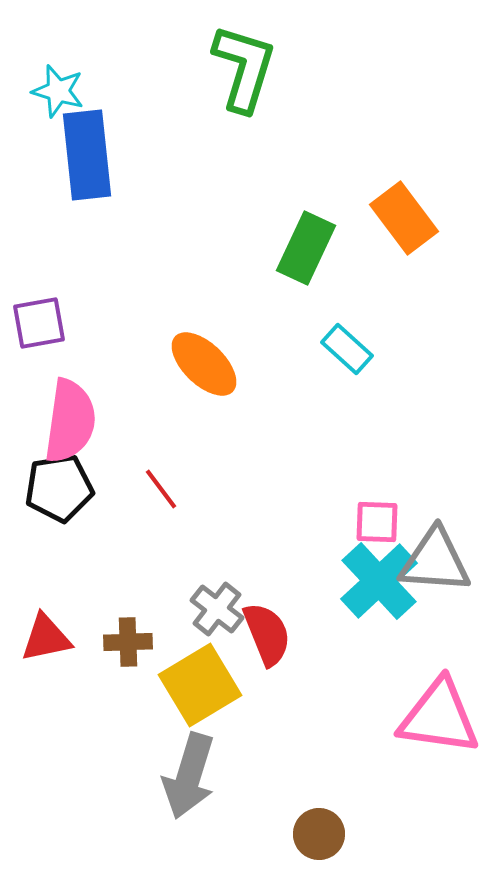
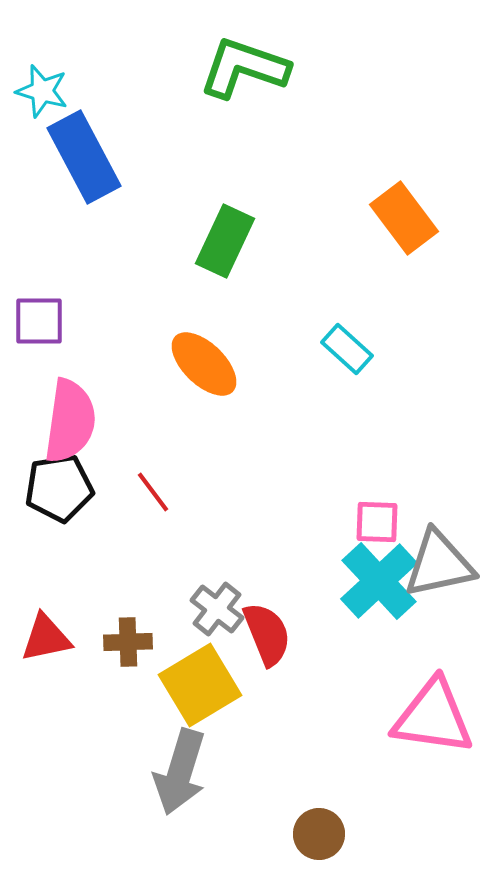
green L-shape: rotated 88 degrees counterclockwise
cyan star: moved 16 px left
blue rectangle: moved 3 px left, 2 px down; rotated 22 degrees counterclockwise
green rectangle: moved 81 px left, 7 px up
purple square: moved 2 px up; rotated 10 degrees clockwise
red line: moved 8 px left, 3 px down
gray triangle: moved 4 px right, 3 px down; rotated 16 degrees counterclockwise
pink triangle: moved 6 px left
gray arrow: moved 9 px left, 4 px up
